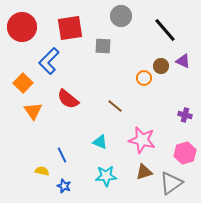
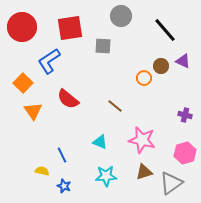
blue L-shape: rotated 12 degrees clockwise
